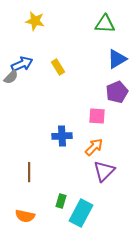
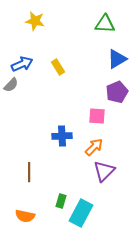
gray semicircle: moved 8 px down
